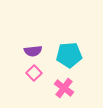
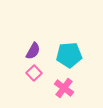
purple semicircle: rotated 54 degrees counterclockwise
